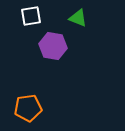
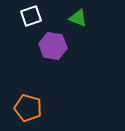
white square: rotated 10 degrees counterclockwise
orange pentagon: rotated 24 degrees clockwise
